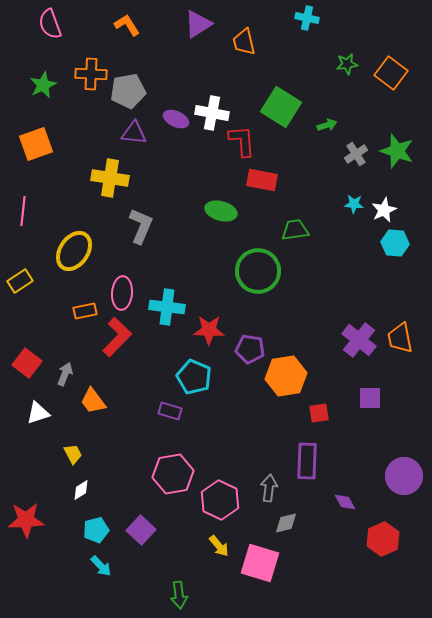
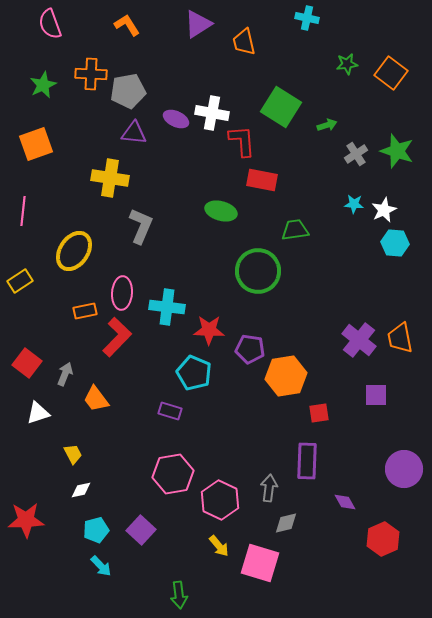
cyan pentagon at (194, 377): moved 4 px up
purple square at (370, 398): moved 6 px right, 3 px up
orange trapezoid at (93, 401): moved 3 px right, 2 px up
purple circle at (404, 476): moved 7 px up
white diamond at (81, 490): rotated 20 degrees clockwise
